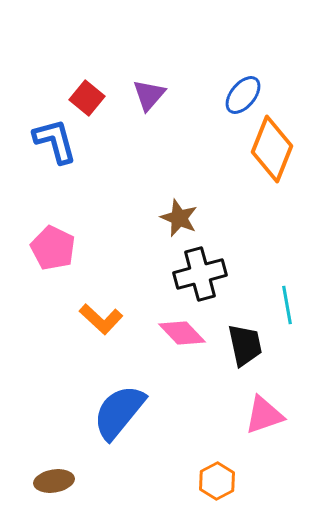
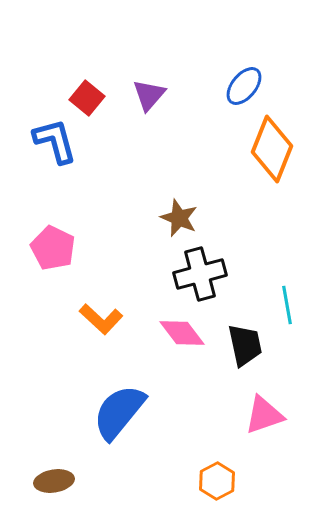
blue ellipse: moved 1 px right, 9 px up
pink diamond: rotated 6 degrees clockwise
